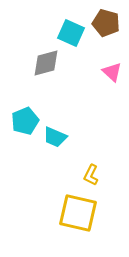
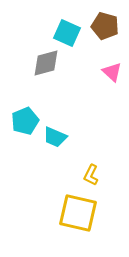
brown pentagon: moved 1 px left, 3 px down
cyan square: moved 4 px left
